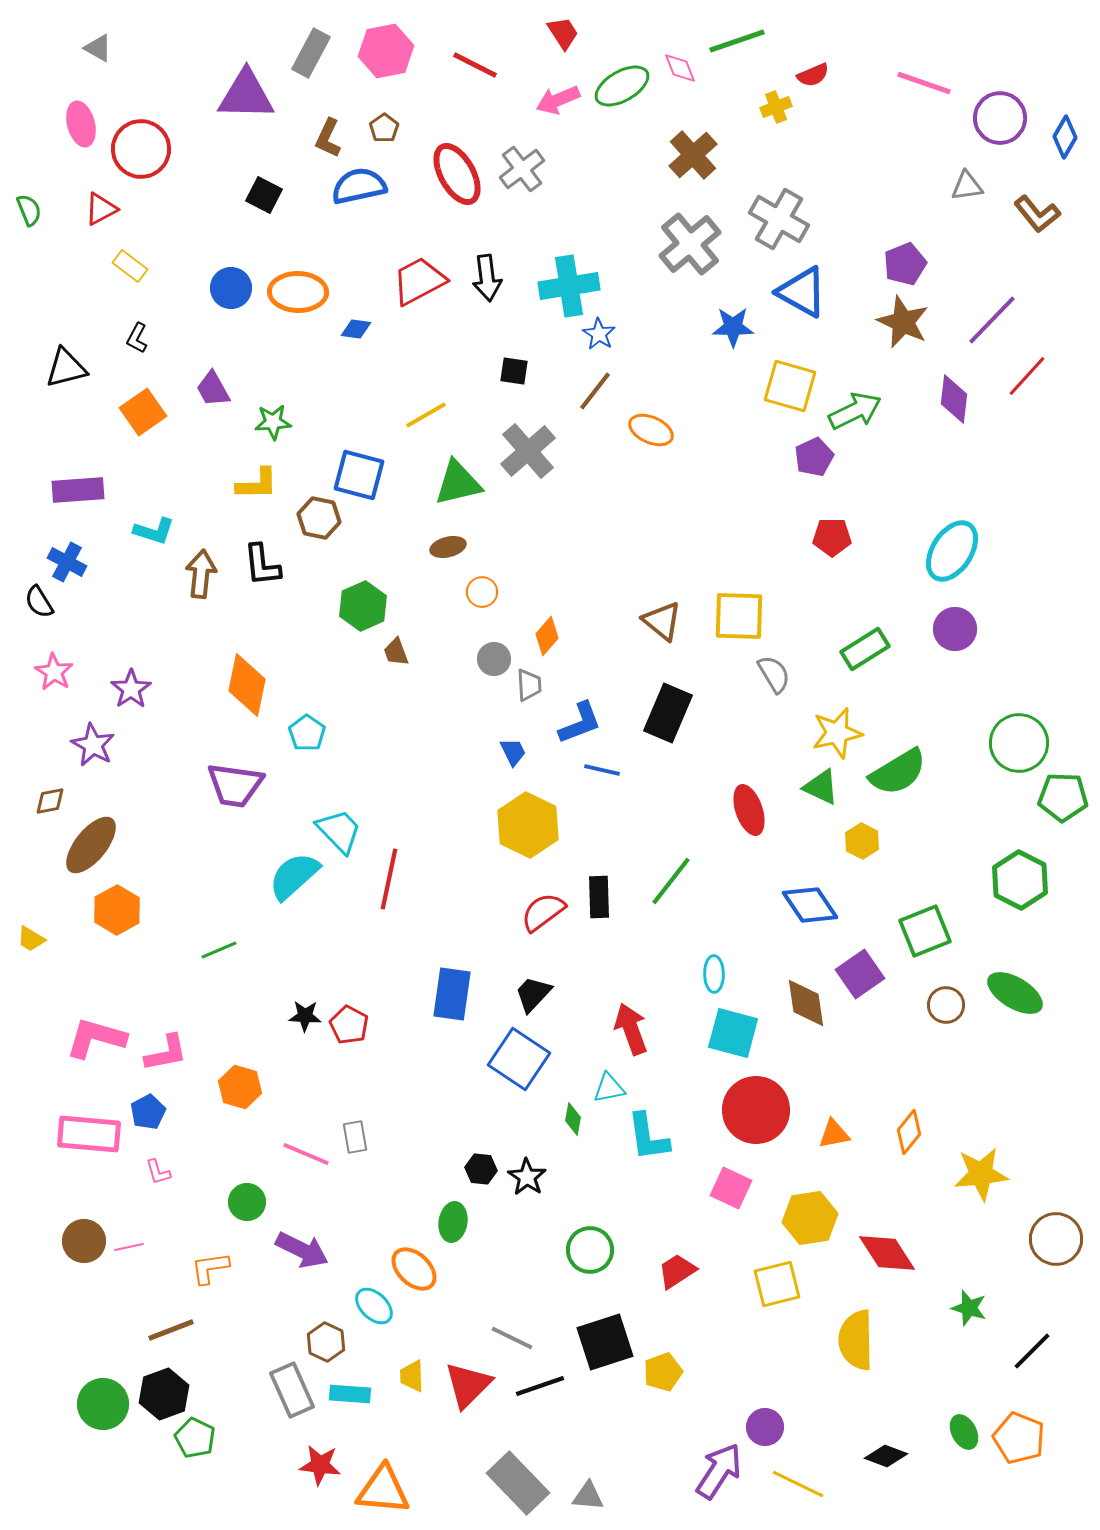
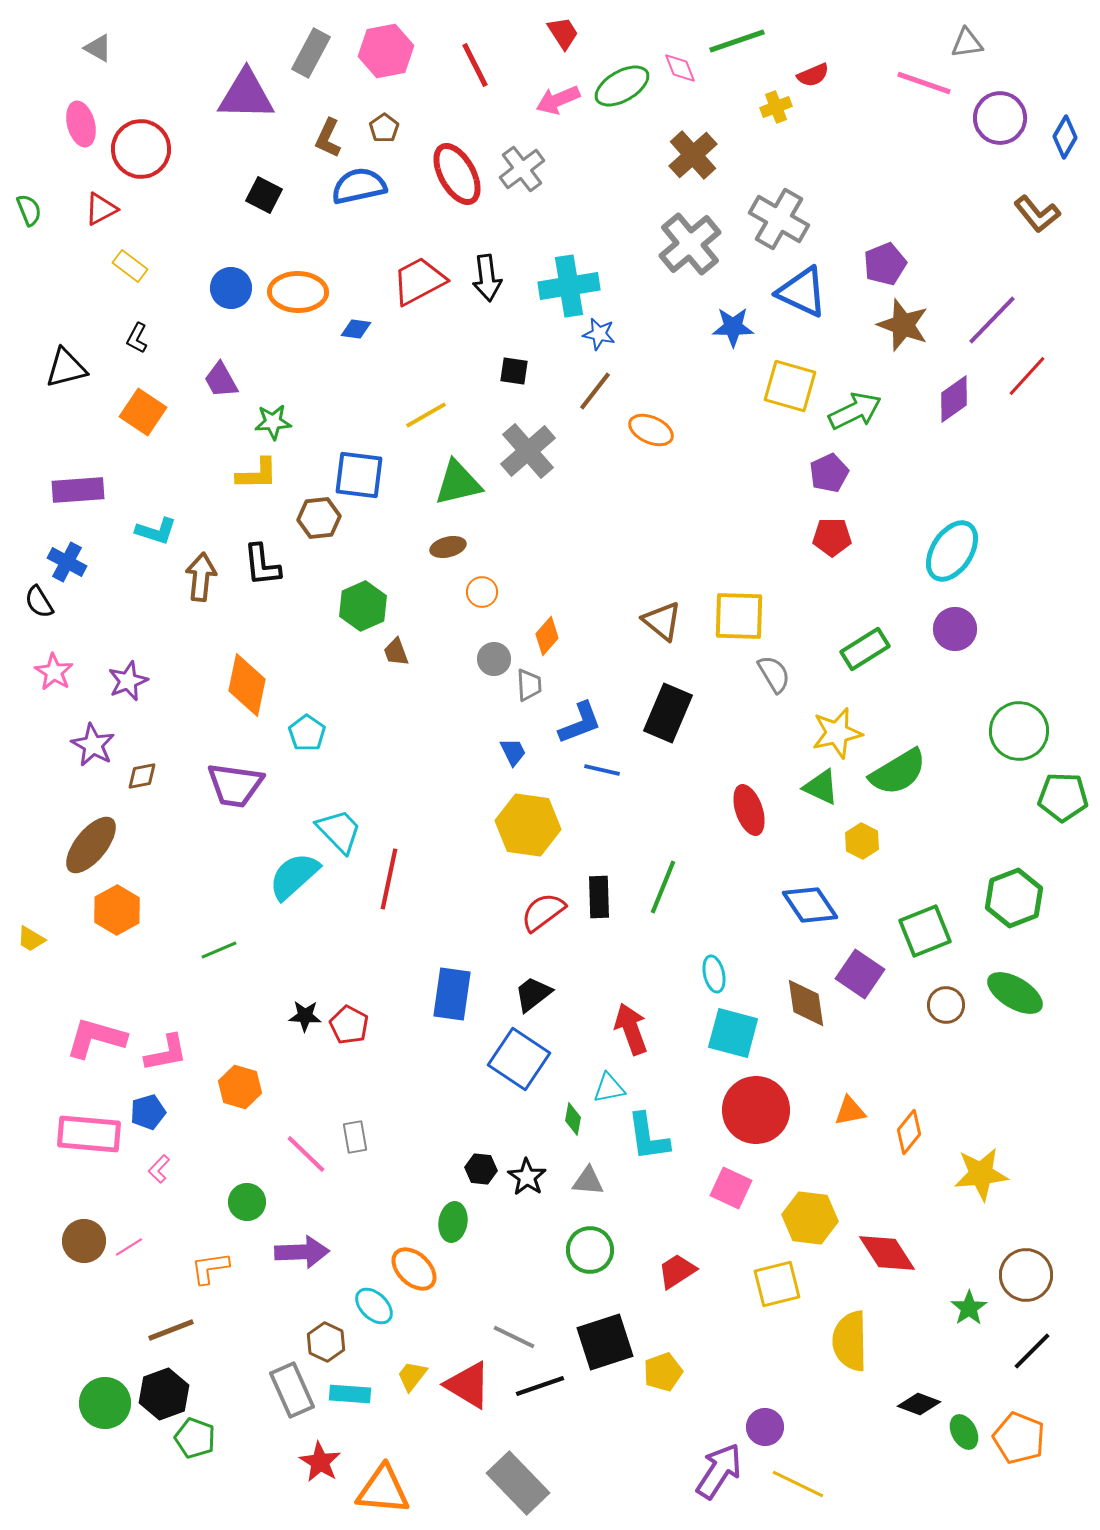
red line at (475, 65): rotated 36 degrees clockwise
gray triangle at (967, 186): moved 143 px up
purple pentagon at (905, 264): moved 20 px left
blue triangle at (802, 292): rotated 4 degrees counterclockwise
brown star at (903, 322): moved 3 px down; rotated 4 degrees counterclockwise
blue star at (599, 334): rotated 20 degrees counterclockwise
purple trapezoid at (213, 389): moved 8 px right, 9 px up
purple diamond at (954, 399): rotated 48 degrees clockwise
orange square at (143, 412): rotated 21 degrees counterclockwise
purple pentagon at (814, 457): moved 15 px right, 16 px down
blue square at (359, 475): rotated 8 degrees counterclockwise
yellow L-shape at (257, 484): moved 10 px up
brown hexagon at (319, 518): rotated 18 degrees counterclockwise
cyan L-shape at (154, 531): moved 2 px right
brown arrow at (201, 574): moved 3 px down
purple star at (131, 689): moved 3 px left, 8 px up; rotated 12 degrees clockwise
green circle at (1019, 743): moved 12 px up
brown diamond at (50, 801): moved 92 px right, 25 px up
yellow hexagon at (528, 825): rotated 18 degrees counterclockwise
green hexagon at (1020, 880): moved 6 px left, 18 px down; rotated 12 degrees clockwise
green line at (671, 881): moved 8 px left, 6 px down; rotated 16 degrees counterclockwise
cyan ellipse at (714, 974): rotated 12 degrees counterclockwise
purple square at (860, 974): rotated 21 degrees counterclockwise
black trapezoid at (533, 994): rotated 9 degrees clockwise
blue pentagon at (148, 1112): rotated 12 degrees clockwise
orange triangle at (834, 1134): moved 16 px right, 23 px up
pink line at (306, 1154): rotated 21 degrees clockwise
pink L-shape at (158, 1172): moved 1 px right, 3 px up; rotated 60 degrees clockwise
yellow hexagon at (810, 1218): rotated 16 degrees clockwise
brown circle at (1056, 1239): moved 30 px left, 36 px down
pink line at (129, 1247): rotated 20 degrees counterclockwise
purple arrow at (302, 1250): moved 2 px down; rotated 28 degrees counterclockwise
green star at (969, 1308): rotated 21 degrees clockwise
gray line at (512, 1338): moved 2 px right, 1 px up
yellow semicircle at (856, 1340): moved 6 px left, 1 px down
yellow trapezoid at (412, 1376): rotated 40 degrees clockwise
red triangle at (468, 1385): rotated 44 degrees counterclockwise
green circle at (103, 1404): moved 2 px right, 1 px up
green pentagon at (195, 1438): rotated 6 degrees counterclockwise
black diamond at (886, 1456): moved 33 px right, 52 px up
red star at (320, 1465): moved 3 px up; rotated 24 degrees clockwise
gray triangle at (588, 1496): moved 315 px up
